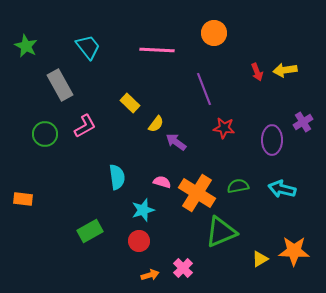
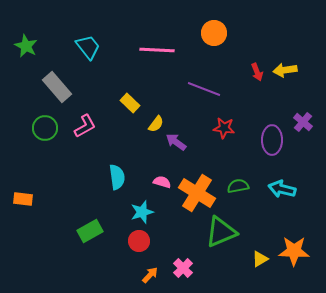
gray rectangle: moved 3 px left, 2 px down; rotated 12 degrees counterclockwise
purple line: rotated 48 degrees counterclockwise
purple cross: rotated 18 degrees counterclockwise
green circle: moved 6 px up
cyan star: moved 1 px left, 2 px down
orange arrow: rotated 30 degrees counterclockwise
